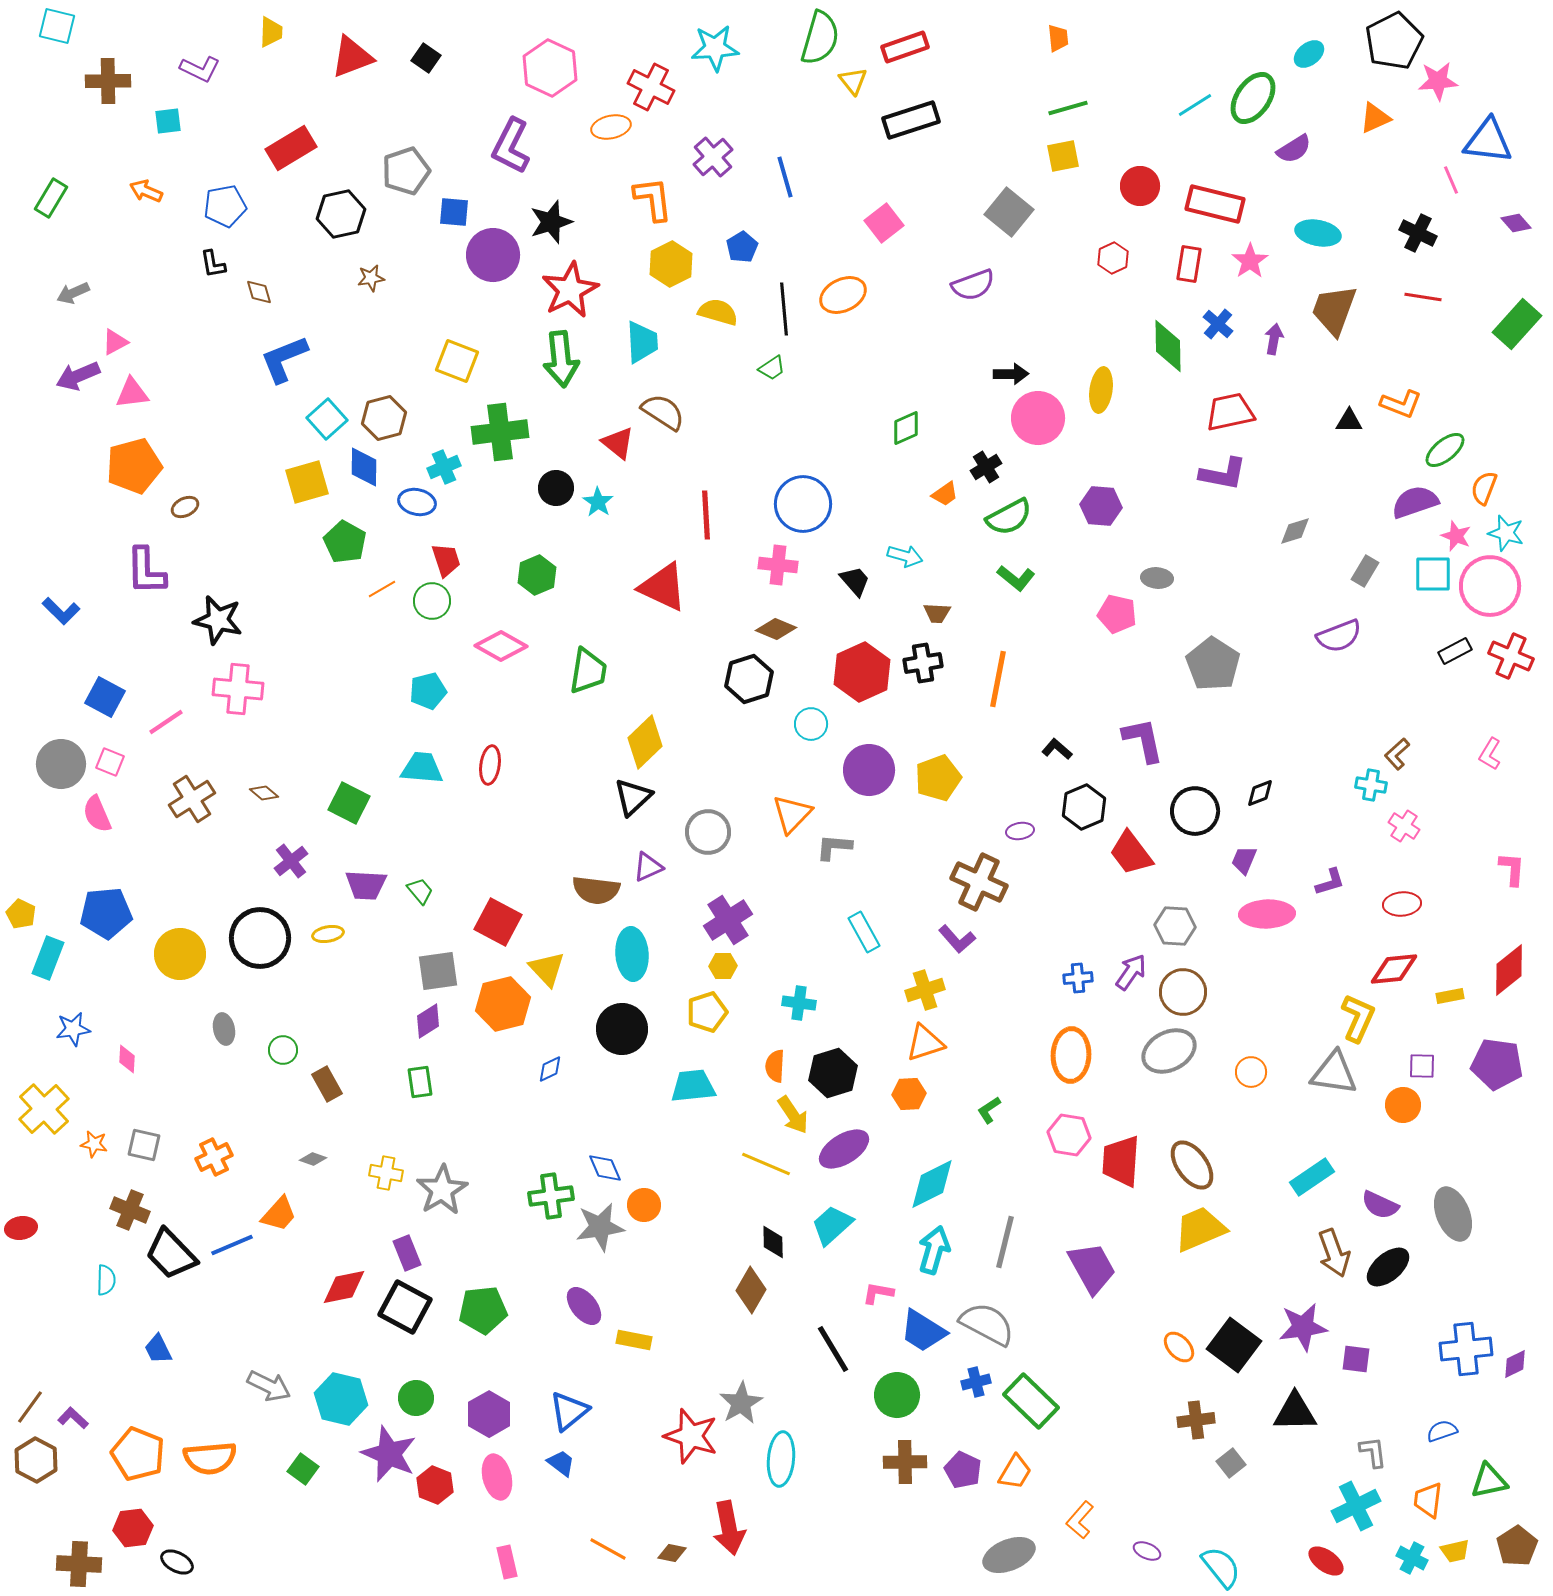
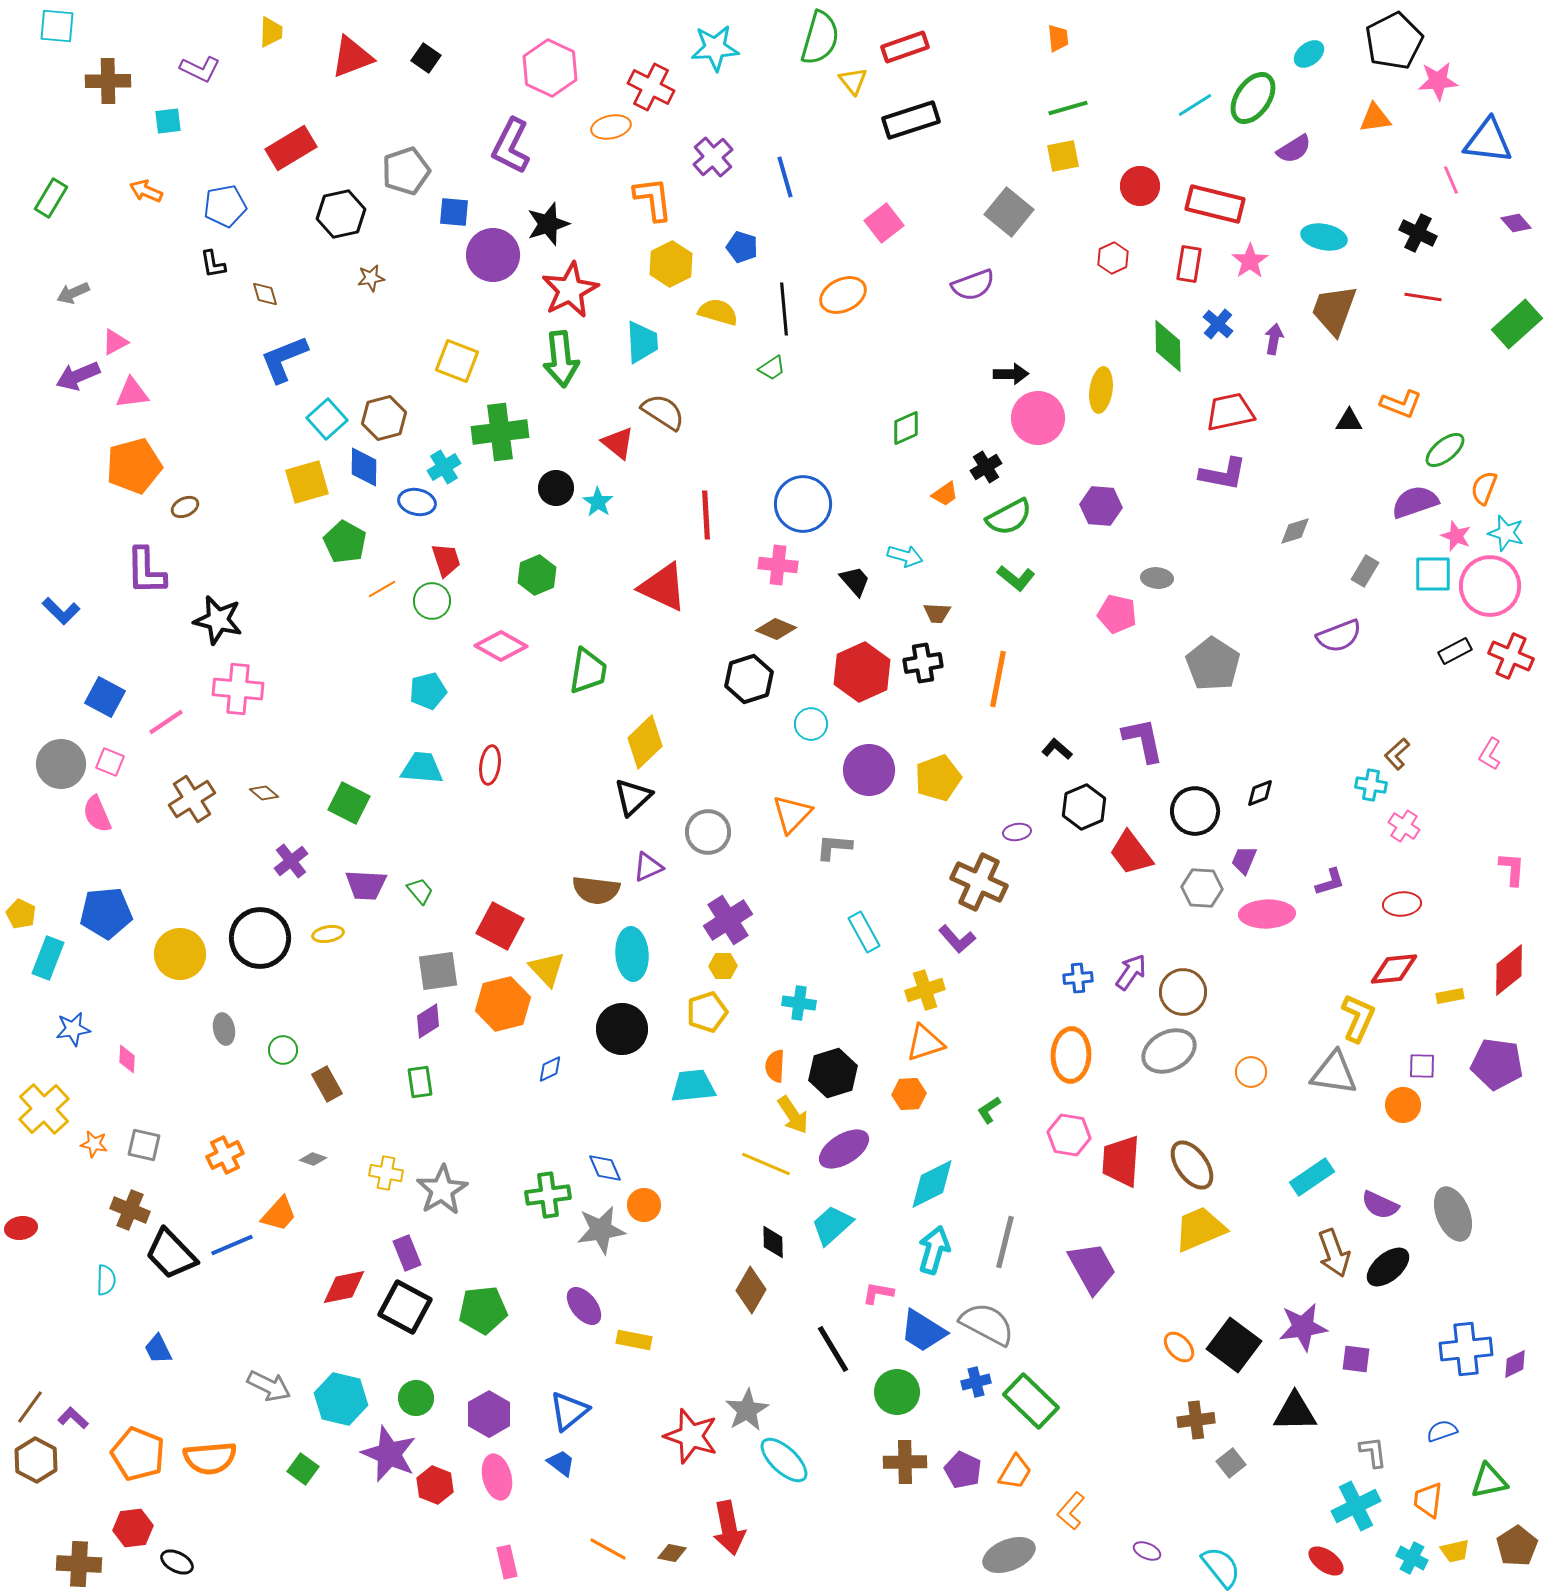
cyan square at (57, 26): rotated 9 degrees counterclockwise
orange triangle at (1375, 118): rotated 16 degrees clockwise
black star at (551, 222): moved 3 px left, 2 px down
cyan ellipse at (1318, 233): moved 6 px right, 4 px down
blue pentagon at (742, 247): rotated 24 degrees counterclockwise
brown diamond at (259, 292): moved 6 px right, 2 px down
green rectangle at (1517, 324): rotated 6 degrees clockwise
cyan cross at (444, 467): rotated 8 degrees counterclockwise
purple ellipse at (1020, 831): moved 3 px left, 1 px down
red square at (498, 922): moved 2 px right, 4 px down
gray hexagon at (1175, 926): moved 27 px right, 38 px up
orange cross at (214, 1157): moved 11 px right, 2 px up
green cross at (551, 1196): moved 3 px left, 1 px up
gray star at (600, 1227): moved 1 px right, 3 px down
green circle at (897, 1395): moved 3 px up
gray star at (741, 1403): moved 6 px right, 7 px down
cyan ellipse at (781, 1459): moved 3 px right, 1 px down; rotated 52 degrees counterclockwise
orange L-shape at (1080, 1520): moved 9 px left, 9 px up
